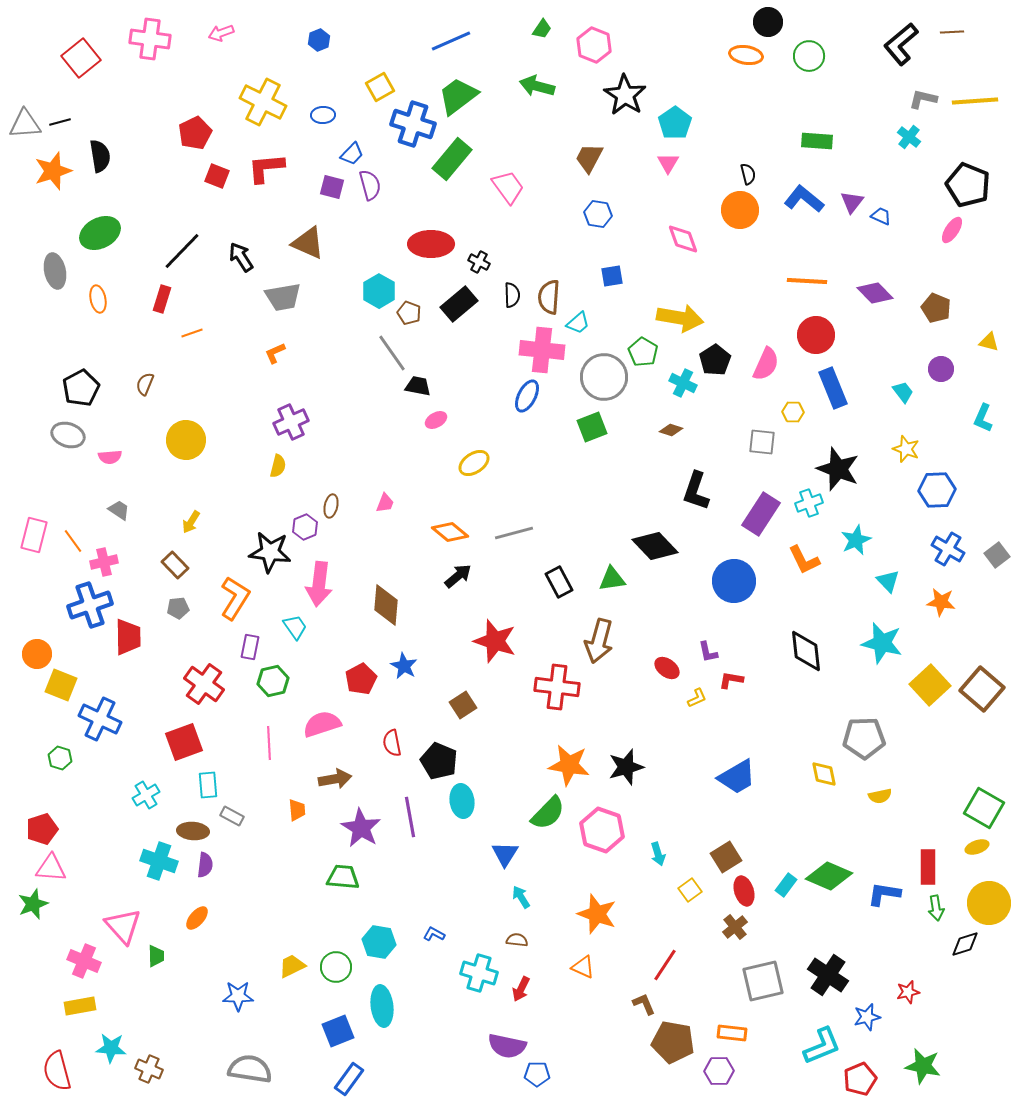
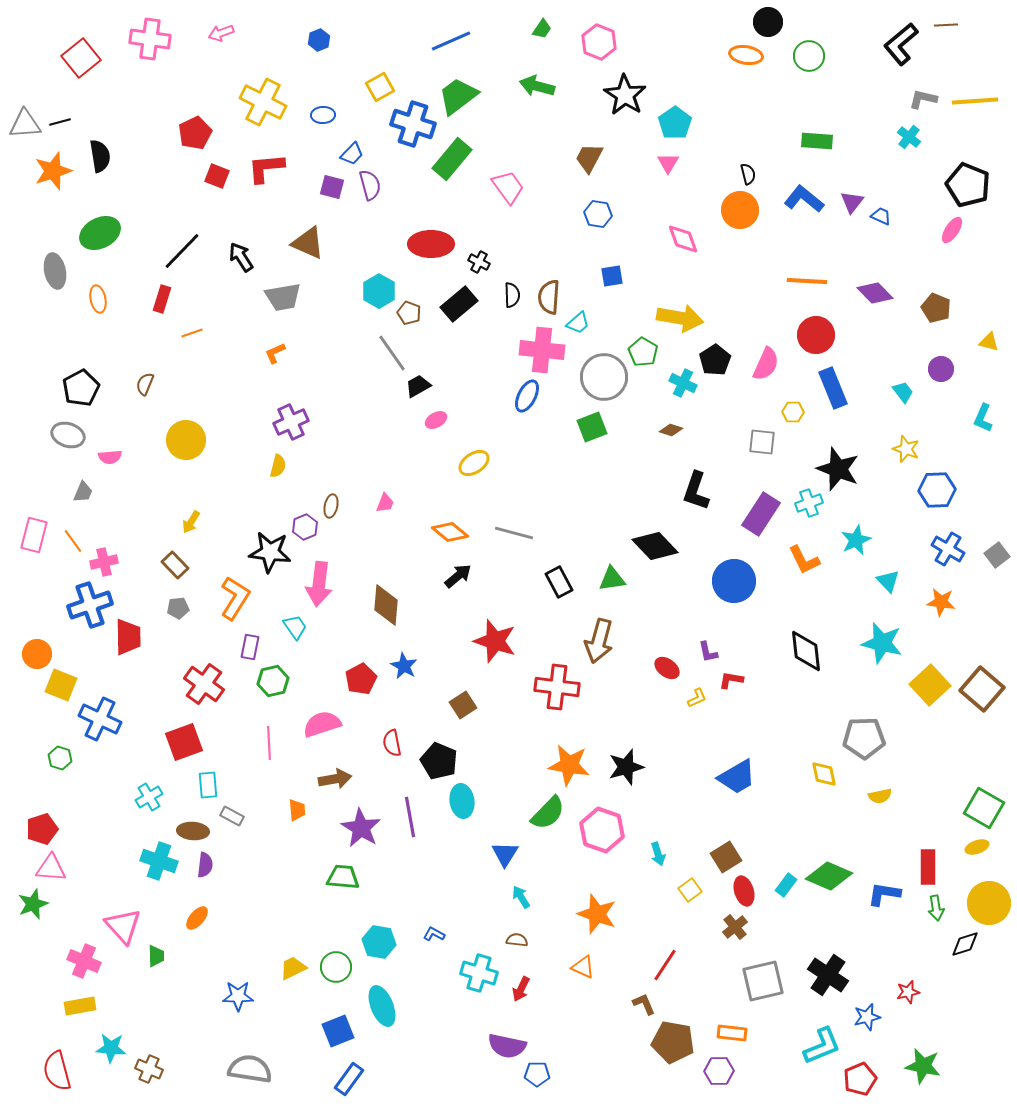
brown line at (952, 32): moved 6 px left, 7 px up
pink hexagon at (594, 45): moved 5 px right, 3 px up
black trapezoid at (418, 386): rotated 40 degrees counterclockwise
gray trapezoid at (119, 510): moved 36 px left, 18 px up; rotated 80 degrees clockwise
gray line at (514, 533): rotated 30 degrees clockwise
cyan cross at (146, 795): moved 3 px right, 2 px down
yellow trapezoid at (292, 966): moved 1 px right, 2 px down
cyan ellipse at (382, 1006): rotated 15 degrees counterclockwise
